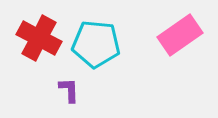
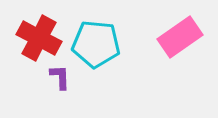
pink rectangle: moved 2 px down
purple L-shape: moved 9 px left, 13 px up
